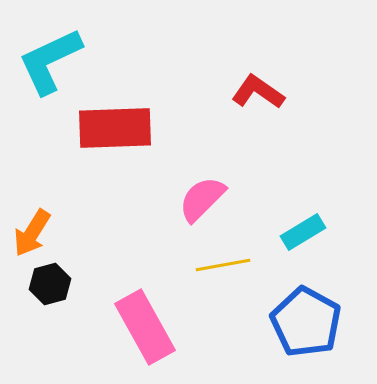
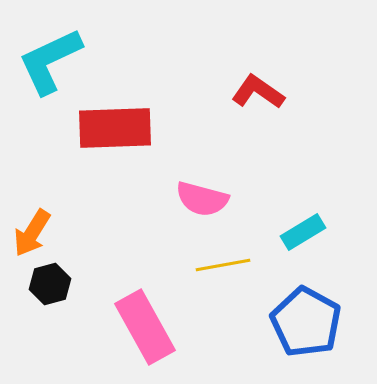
pink semicircle: rotated 120 degrees counterclockwise
